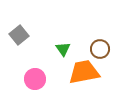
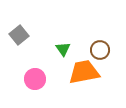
brown circle: moved 1 px down
